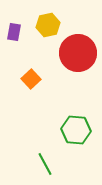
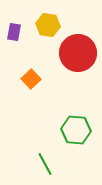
yellow hexagon: rotated 20 degrees clockwise
